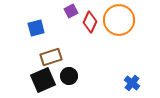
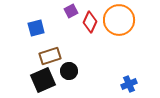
brown rectangle: moved 1 px left, 1 px up
black circle: moved 5 px up
blue cross: moved 3 px left, 1 px down; rotated 28 degrees clockwise
